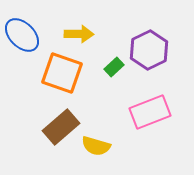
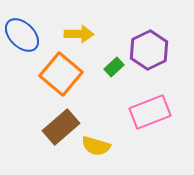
orange square: moved 1 px left, 1 px down; rotated 21 degrees clockwise
